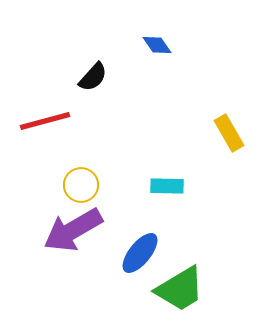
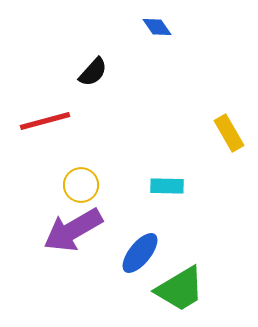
blue diamond: moved 18 px up
black semicircle: moved 5 px up
